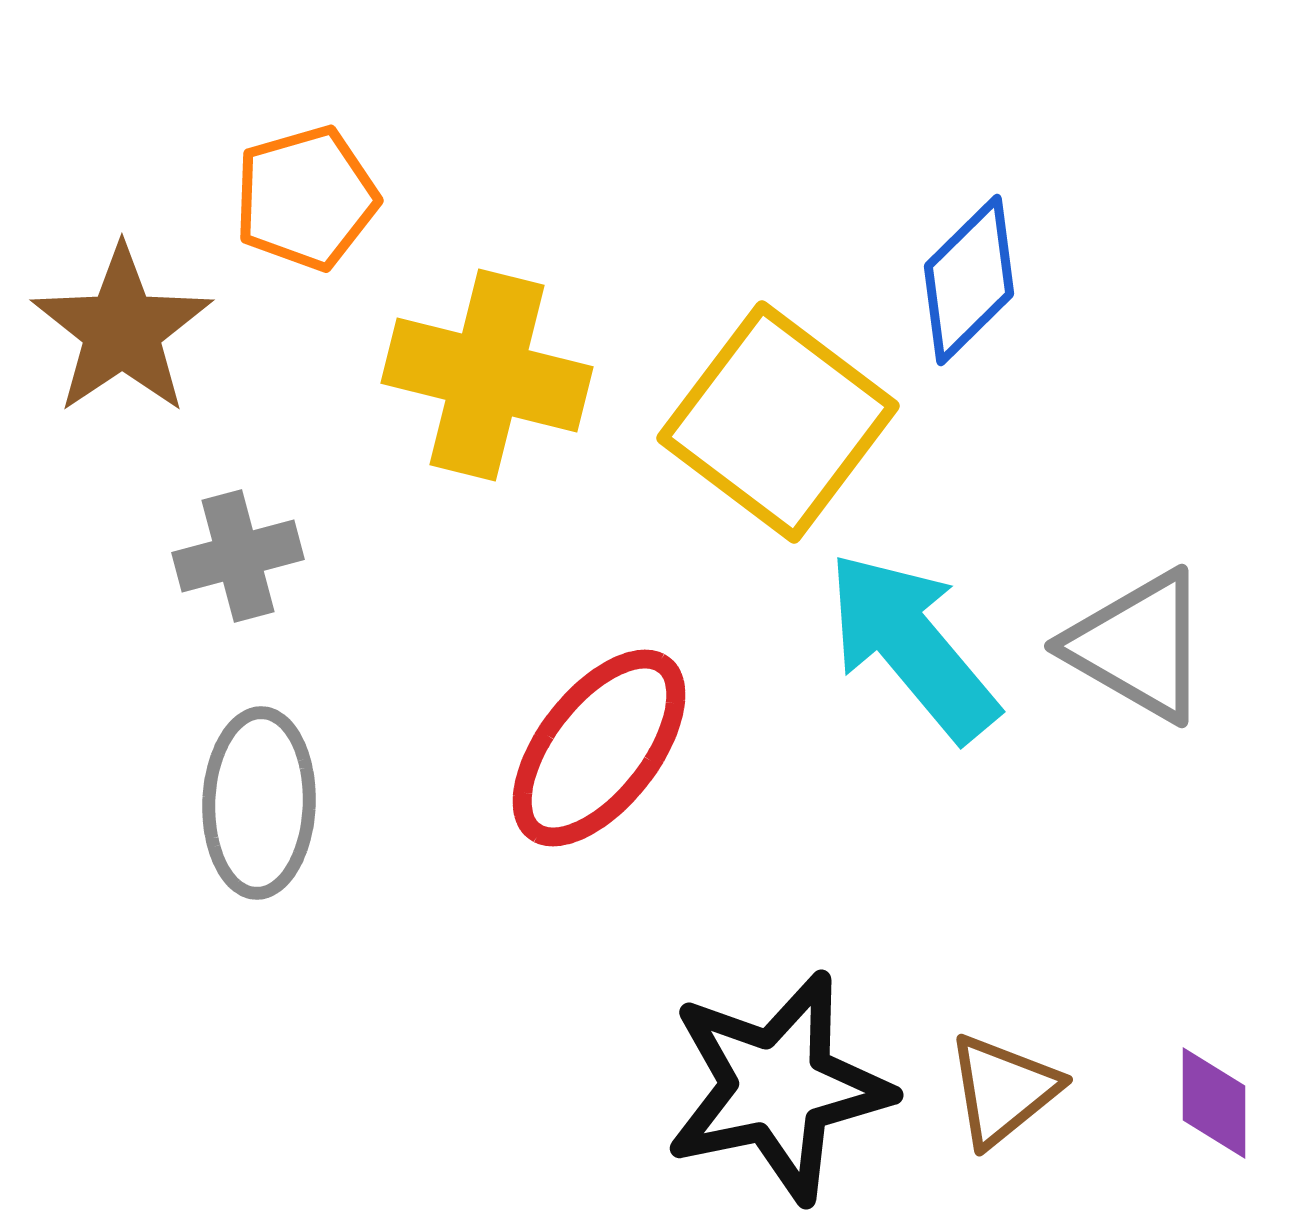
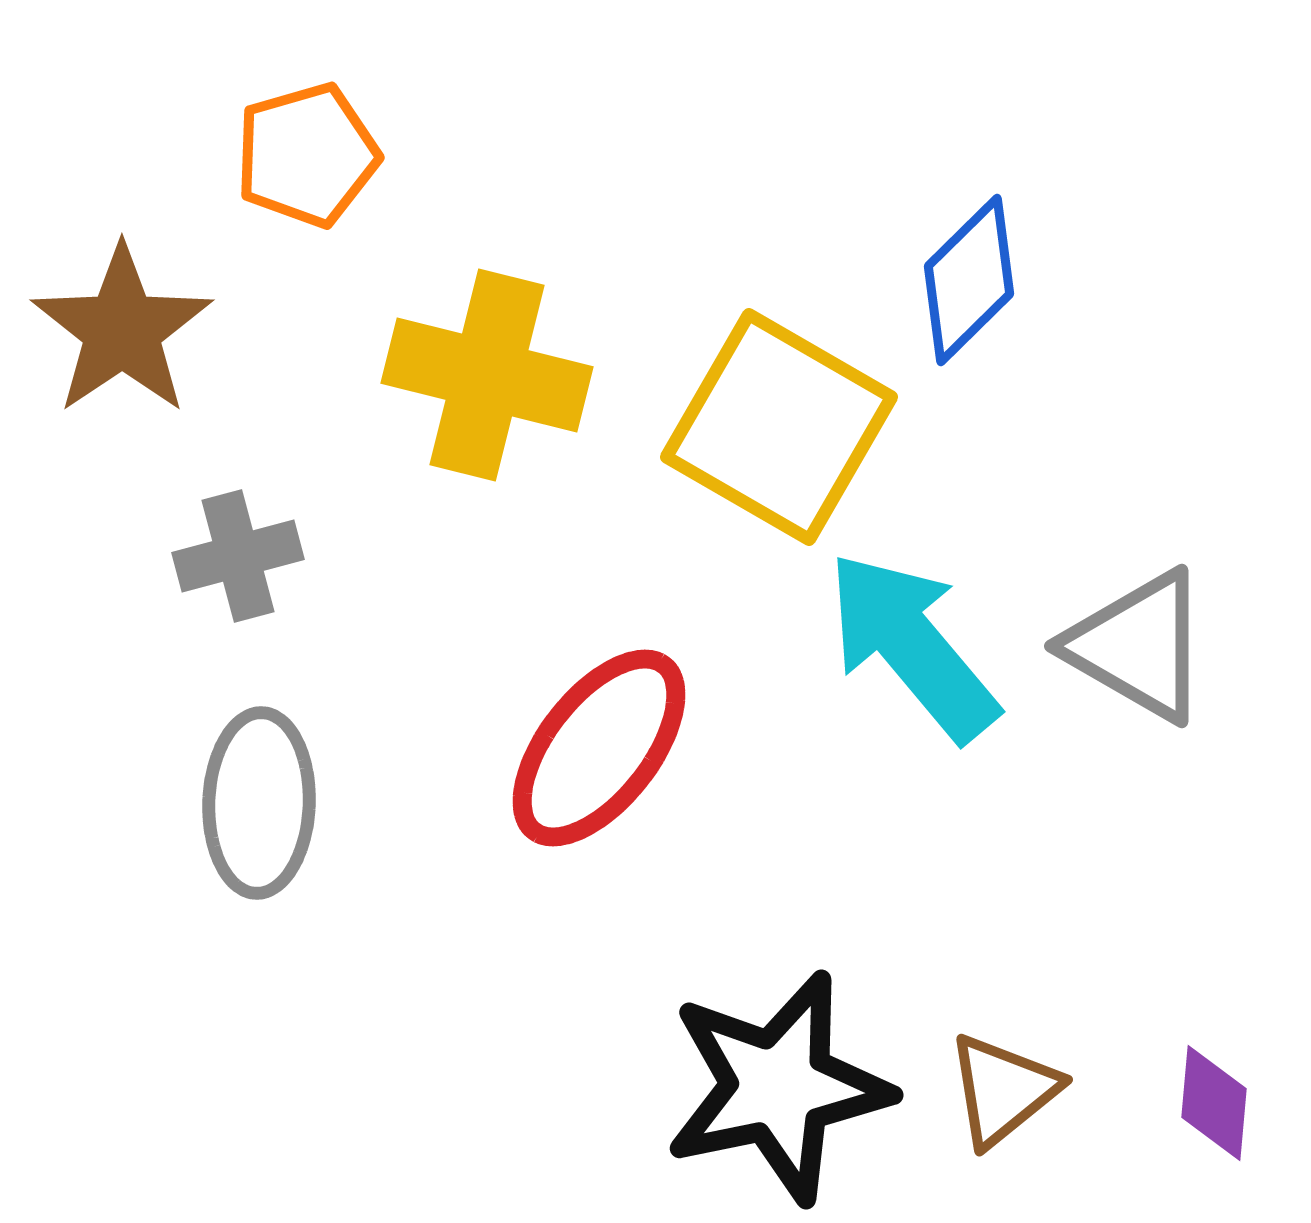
orange pentagon: moved 1 px right, 43 px up
yellow square: moved 1 px right, 5 px down; rotated 7 degrees counterclockwise
purple diamond: rotated 5 degrees clockwise
